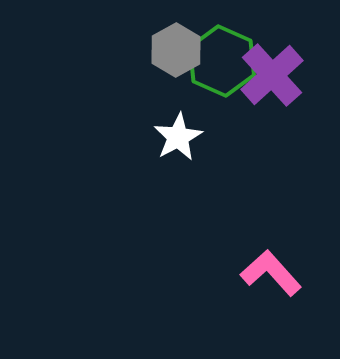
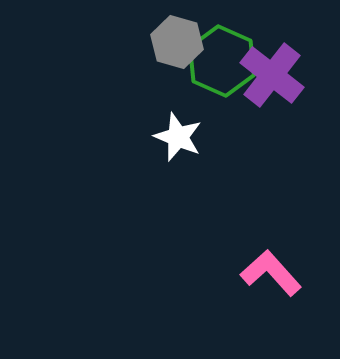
gray hexagon: moved 1 px right, 8 px up; rotated 15 degrees counterclockwise
purple cross: rotated 10 degrees counterclockwise
white star: rotated 21 degrees counterclockwise
